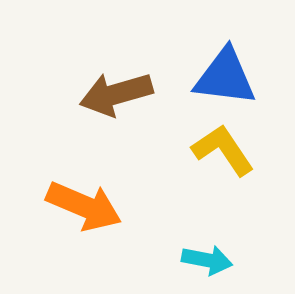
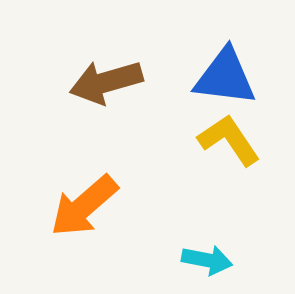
brown arrow: moved 10 px left, 12 px up
yellow L-shape: moved 6 px right, 10 px up
orange arrow: rotated 116 degrees clockwise
